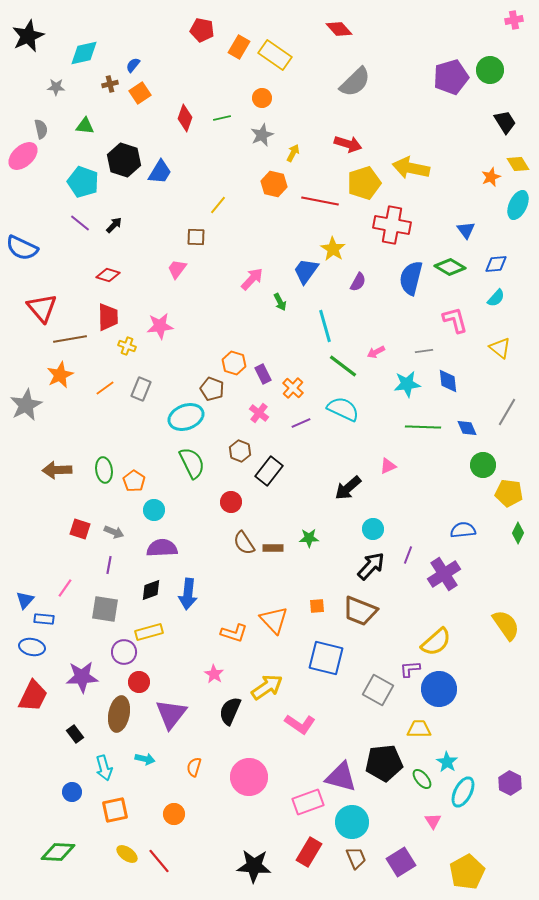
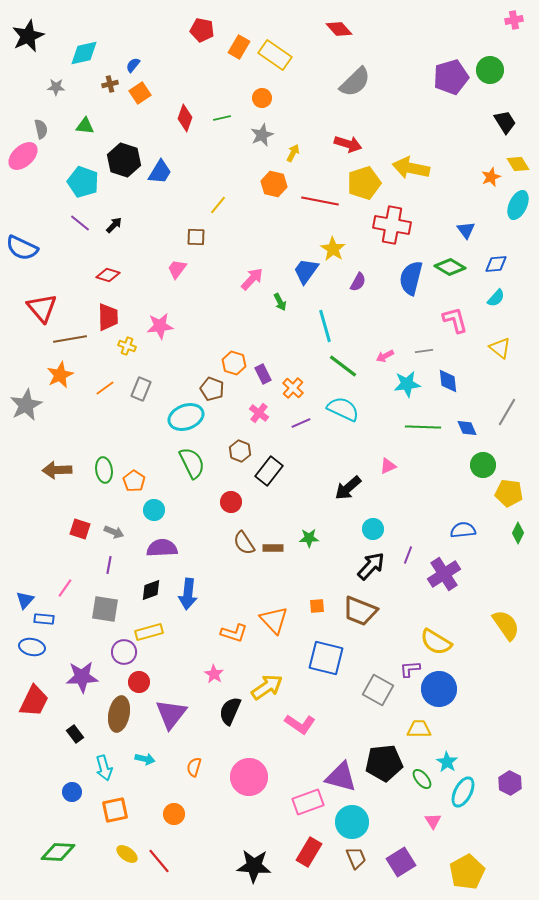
pink arrow at (376, 352): moved 9 px right, 4 px down
yellow semicircle at (436, 642): rotated 72 degrees clockwise
red trapezoid at (33, 696): moved 1 px right, 5 px down
